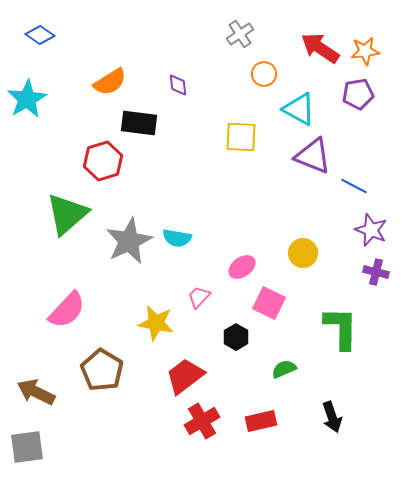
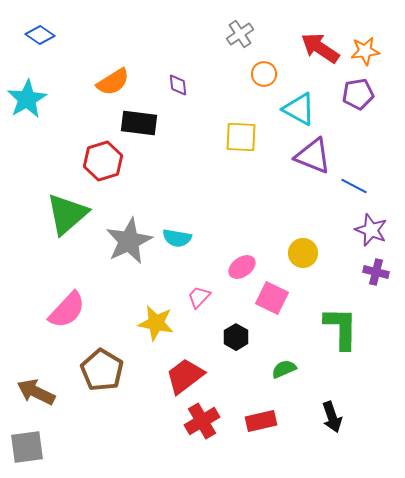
orange semicircle: moved 3 px right
pink square: moved 3 px right, 5 px up
